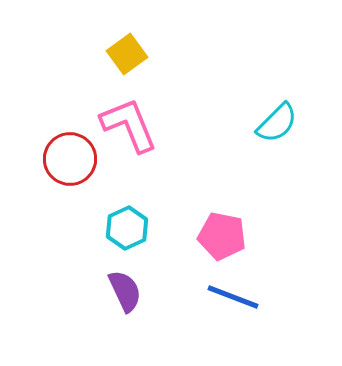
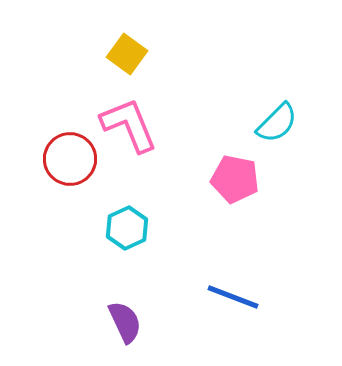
yellow square: rotated 18 degrees counterclockwise
pink pentagon: moved 13 px right, 57 px up
purple semicircle: moved 31 px down
